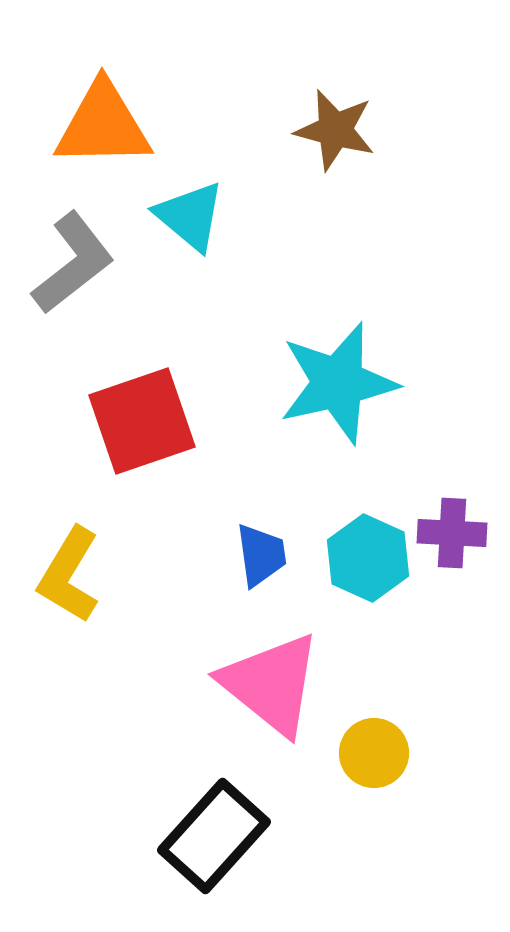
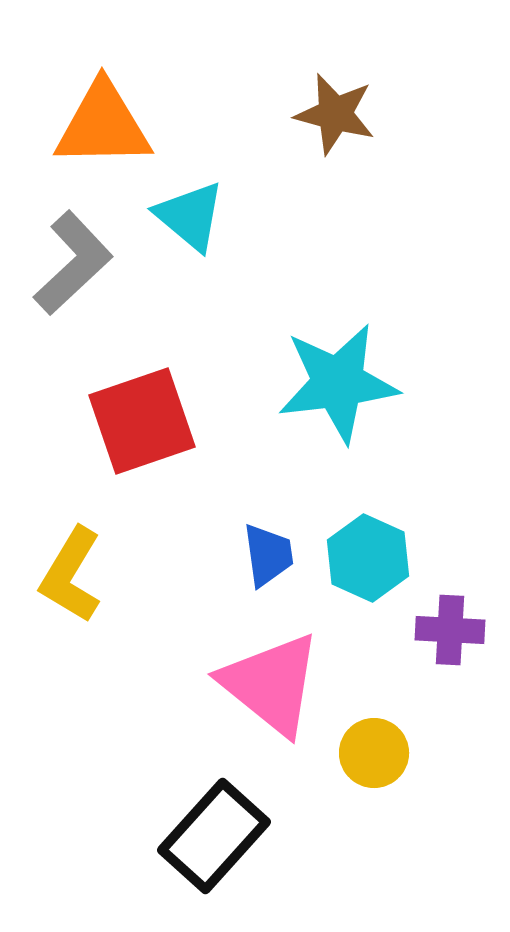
brown star: moved 16 px up
gray L-shape: rotated 5 degrees counterclockwise
cyan star: rotated 6 degrees clockwise
purple cross: moved 2 px left, 97 px down
blue trapezoid: moved 7 px right
yellow L-shape: moved 2 px right
